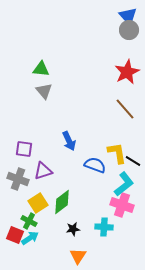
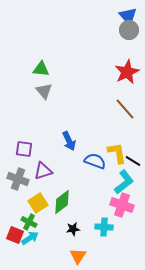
blue semicircle: moved 4 px up
cyan L-shape: moved 2 px up
green cross: moved 1 px down
